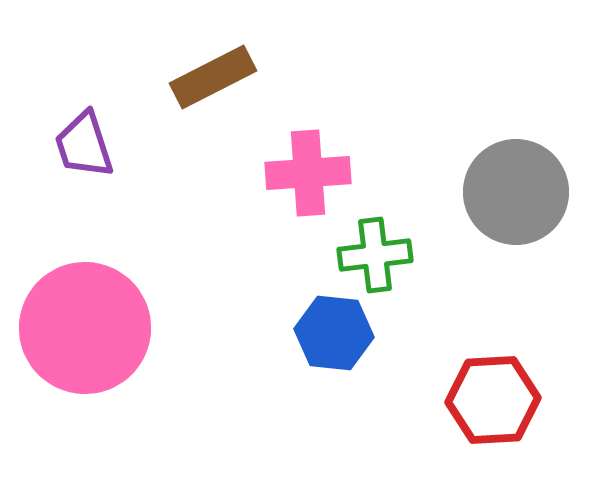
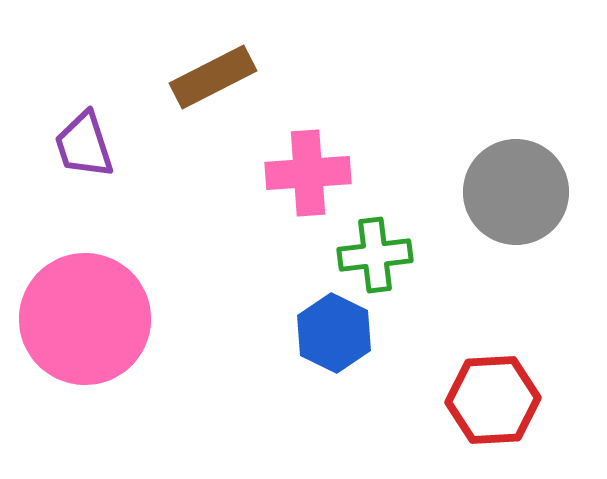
pink circle: moved 9 px up
blue hexagon: rotated 20 degrees clockwise
